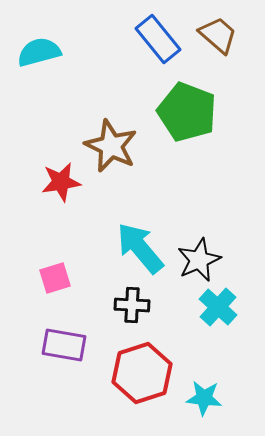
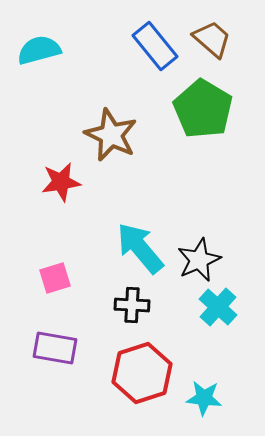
brown trapezoid: moved 6 px left, 4 px down
blue rectangle: moved 3 px left, 7 px down
cyan semicircle: moved 2 px up
green pentagon: moved 16 px right, 3 px up; rotated 10 degrees clockwise
brown star: moved 11 px up
purple rectangle: moved 9 px left, 3 px down
